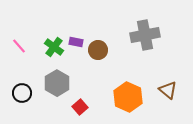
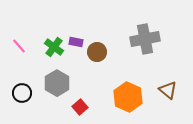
gray cross: moved 4 px down
brown circle: moved 1 px left, 2 px down
